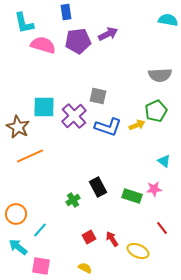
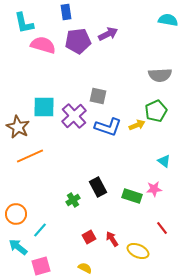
pink square: rotated 24 degrees counterclockwise
